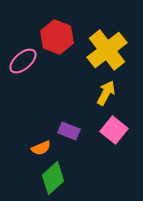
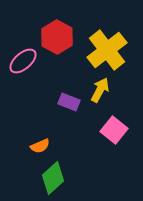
red hexagon: rotated 8 degrees clockwise
yellow arrow: moved 6 px left, 3 px up
purple rectangle: moved 29 px up
orange semicircle: moved 1 px left, 2 px up
